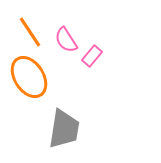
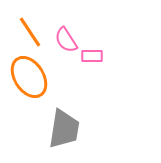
pink rectangle: rotated 50 degrees clockwise
